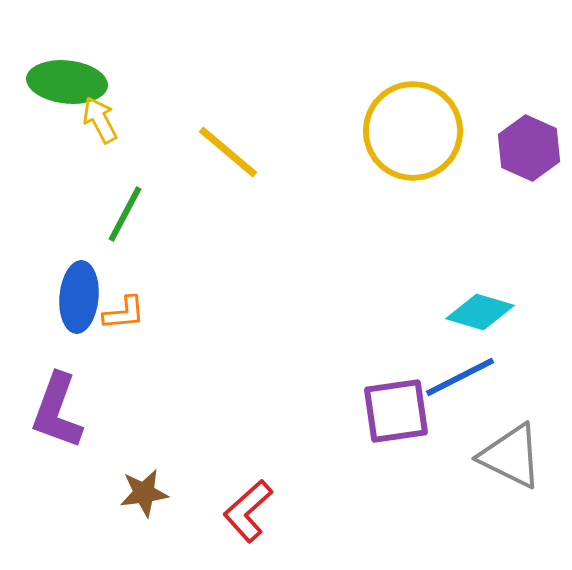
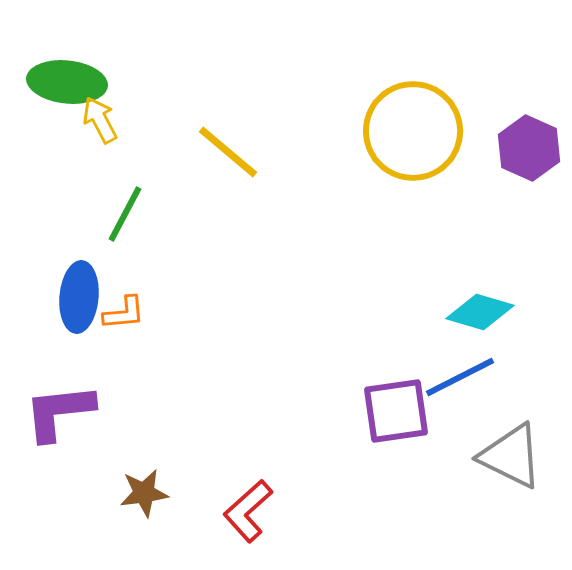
purple L-shape: moved 2 px right, 1 px down; rotated 64 degrees clockwise
